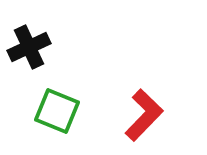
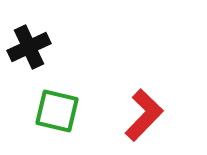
green square: rotated 9 degrees counterclockwise
